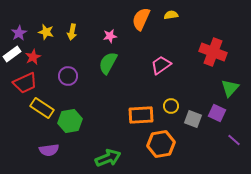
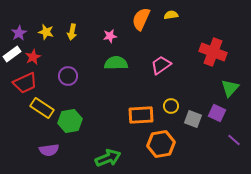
green semicircle: moved 8 px right; rotated 60 degrees clockwise
